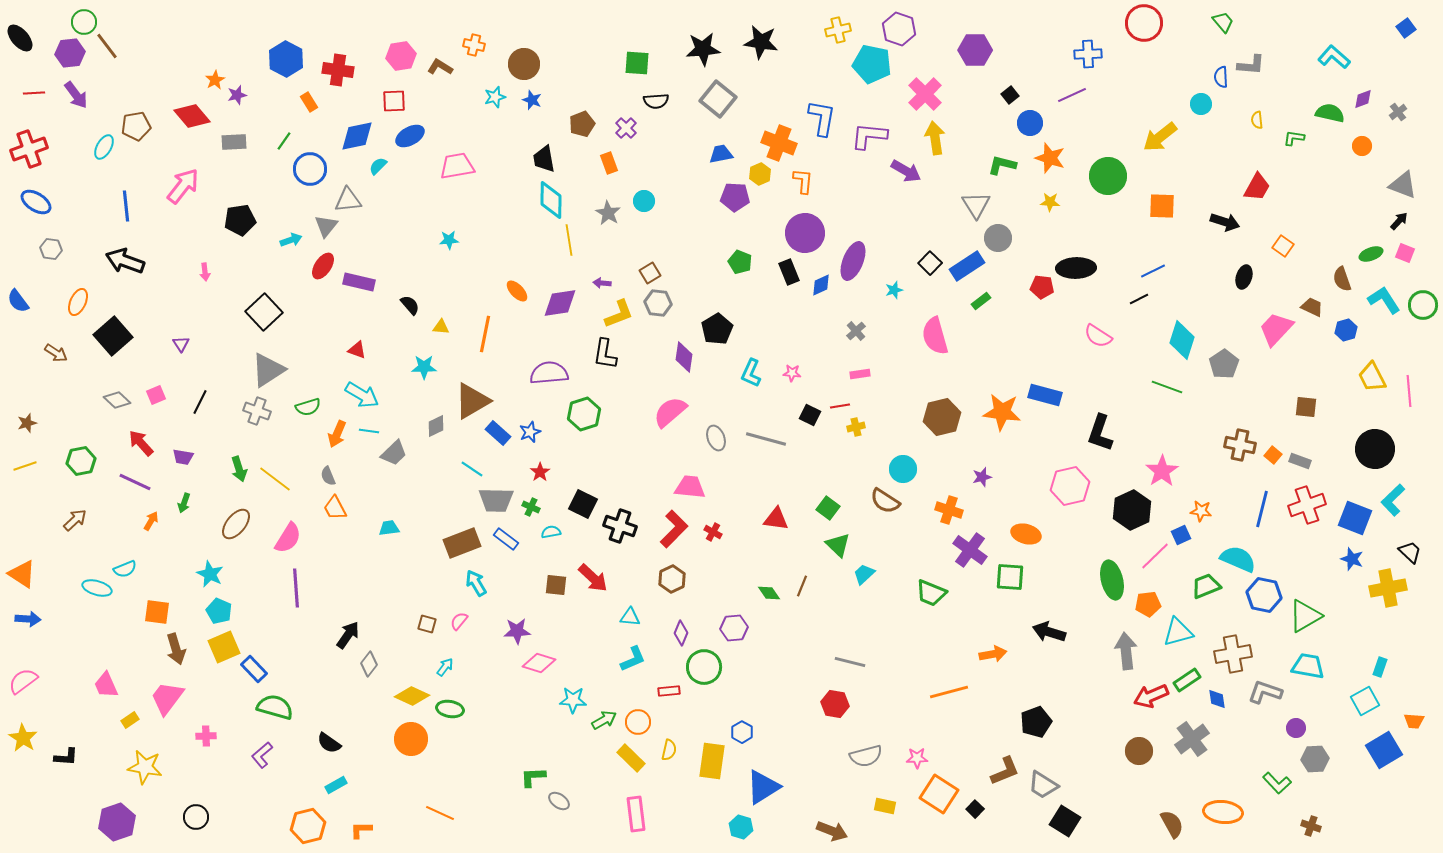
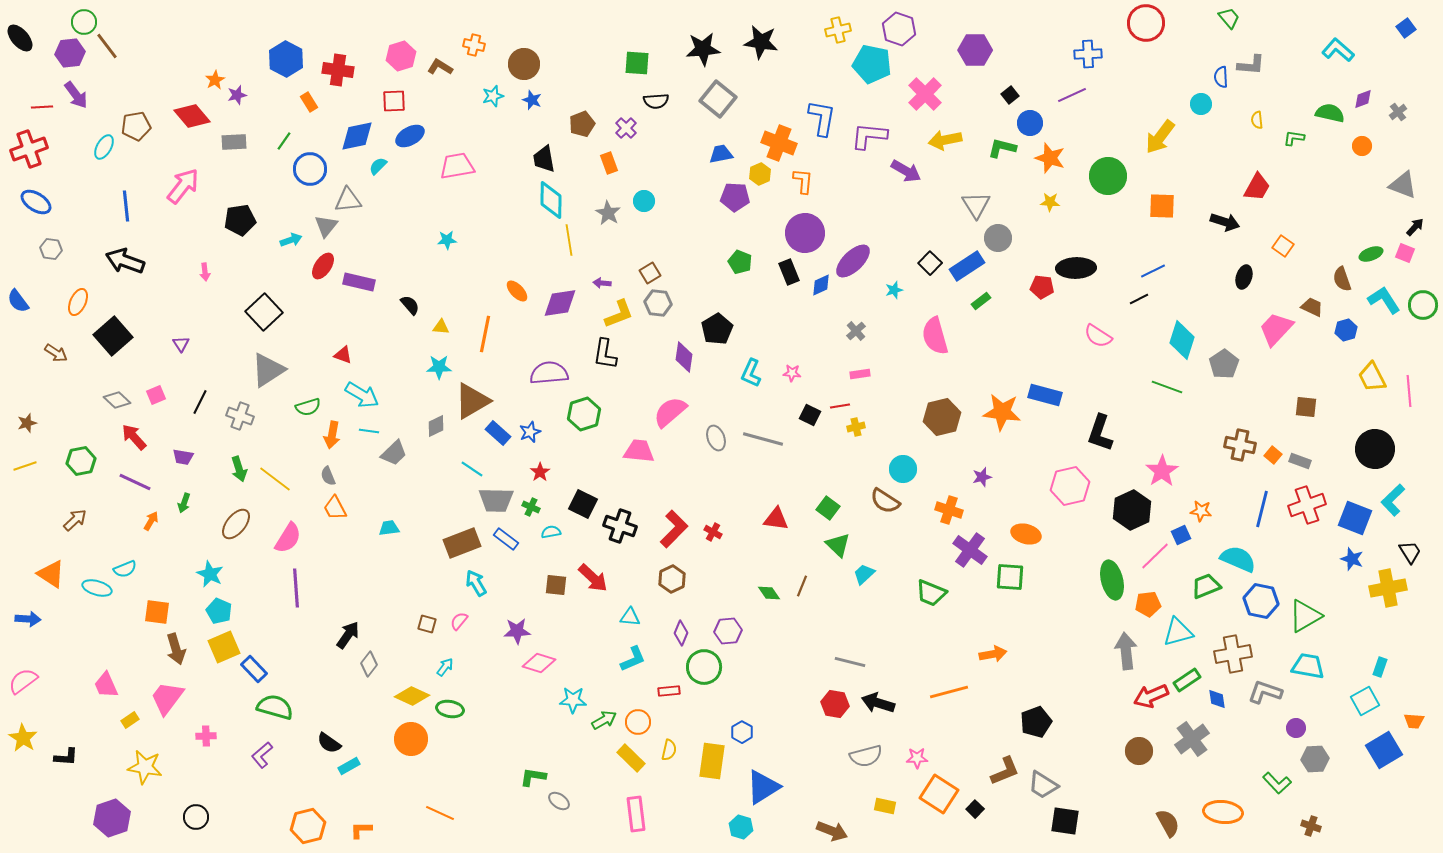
green trapezoid at (1223, 22): moved 6 px right, 4 px up
red circle at (1144, 23): moved 2 px right
pink hexagon at (401, 56): rotated 8 degrees counterclockwise
cyan L-shape at (1334, 57): moved 4 px right, 7 px up
red line at (34, 93): moved 8 px right, 14 px down
cyan star at (495, 97): moved 2 px left, 1 px up
yellow arrow at (1160, 137): rotated 15 degrees counterclockwise
yellow arrow at (935, 138): moved 10 px right, 2 px down; rotated 92 degrees counterclockwise
green L-shape at (1002, 165): moved 17 px up
black arrow at (1399, 221): moved 16 px right, 6 px down
cyan star at (449, 240): moved 2 px left
purple ellipse at (853, 261): rotated 24 degrees clockwise
red triangle at (357, 350): moved 14 px left, 5 px down
cyan star at (424, 367): moved 15 px right
gray cross at (257, 411): moved 17 px left, 5 px down
orange arrow at (337, 434): moved 5 px left, 1 px down; rotated 12 degrees counterclockwise
gray line at (766, 439): moved 3 px left
red arrow at (141, 443): moved 7 px left, 6 px up
pink trapezoid at (690, 487): moved 51 px left, 36 px up
black trapezoid at (1410, 552): rotated 15 degrees clockwise
orange triangle at (22, 574): moved 29 px right
blue hexagon at (1264, 595): moved 3 px left, 6 px down
purple hexagon at (734, 628): moved 6 px left, 3 px down
black arrow at (1049, 632): moved 171 px left, 71 px down
green L-shape at (533, 777): rotated 12 degrees clockwise
cyan rectangle at (336, 785): moved 13 px right, 19 px up
black square at (1065, 821): rotated 24 degrees counterclockwise
purple hexagon at (117, 822): moved 5 px left, 4 px up
brown semicircle at (1172, 824): moved 4 px left, 1 px up
